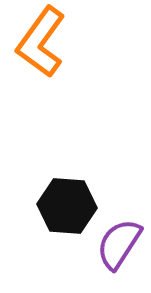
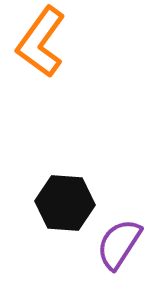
black hexagon: moved 2 px left, 3 px up
